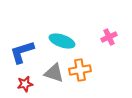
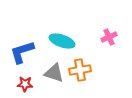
red star: rotated 14 degrees clockwise
